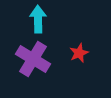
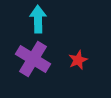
red star: moved 1 px left, 7 px down
